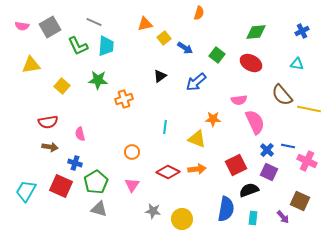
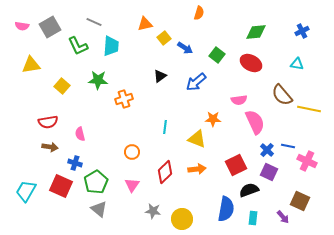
cyan trapezoid at (106, 46): moved 5 px right
red diamond at (168, 172): moved 3 px left; rotated 70 degrees counterclockwise
gray triangle at (99, 209): rotated 24 degrees clockwise
